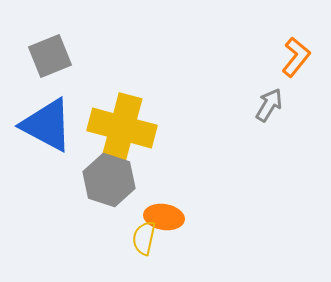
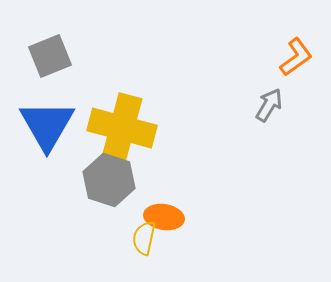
orange L-shape: rotated 15 degrees clockwise
blue triangle: rotated 32 degrees clockwise
